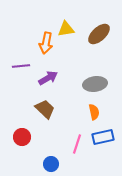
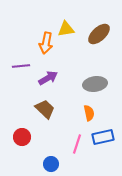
orange semicircle: moved 5 px left, 1 px down
